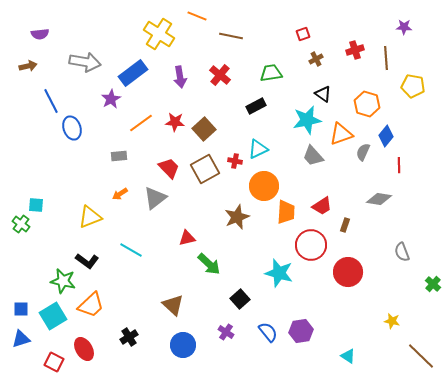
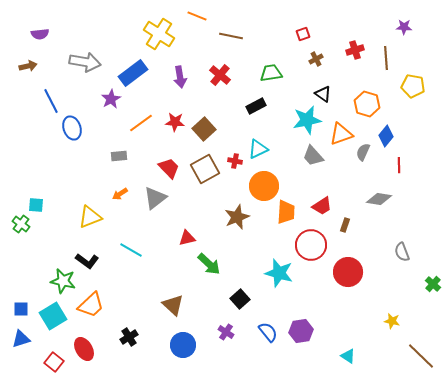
red square at (54, 362): rotated 12 degrees clockwise
